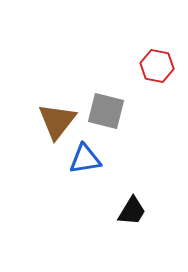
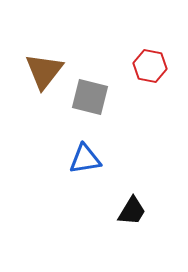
red hexagon: moved 7 px left
gray square: moved 16 px left, 14 px up
brown triangle: moved 13 px left, 50 px up
